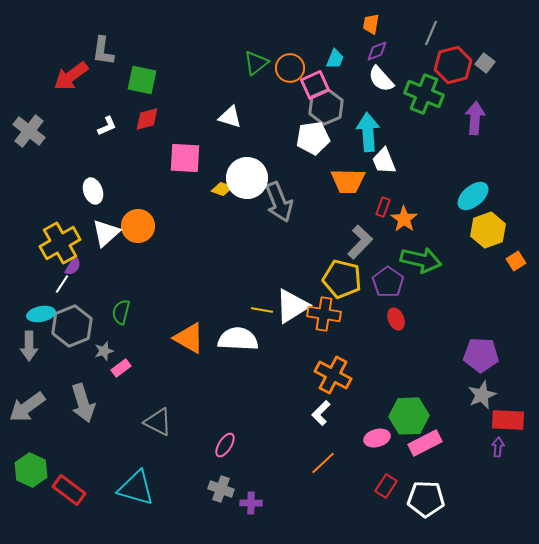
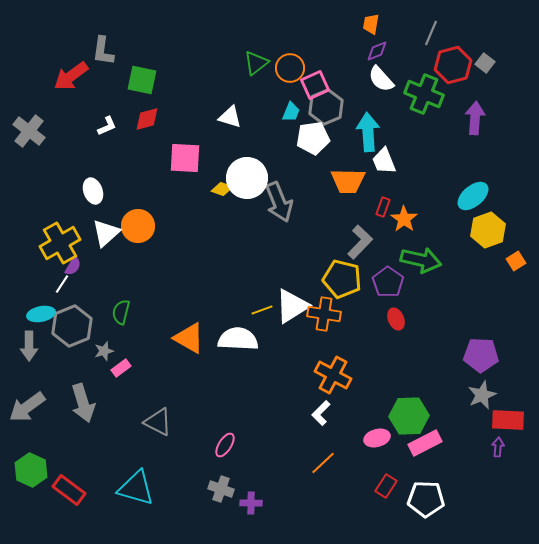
cyan trapezoid at (335, 59): moved 44 px left, 53 px down
yellow line at (262, 310): rotated 30 degrees counterclockwise
